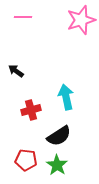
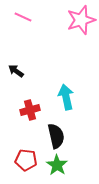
pink line: rotated 24 degrees clockwise
red cross: moved 1 px left
black semicircle: moved 3 px left; rotated 70 degrees counterclockwise
